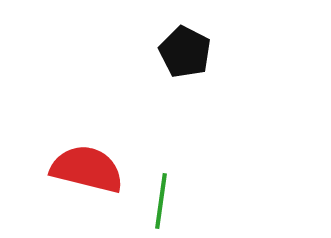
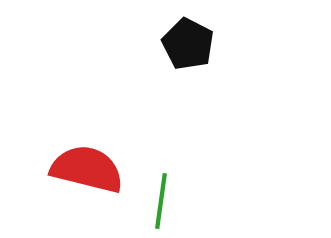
black pentagon: moved 3 px right, 8 px up
